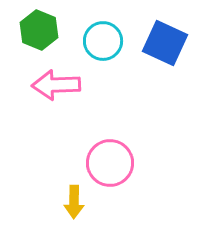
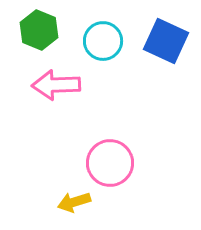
blue square: moved 1 px right, 2 px up
yellow arrow: rotated 72 degrees clockwise
